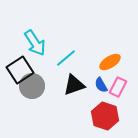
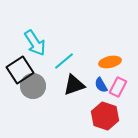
cyan line: moved 2 px left, 3 px down
orange ellipse: rotated 20 degrees clockwise
gray circle: moved 1 px right
